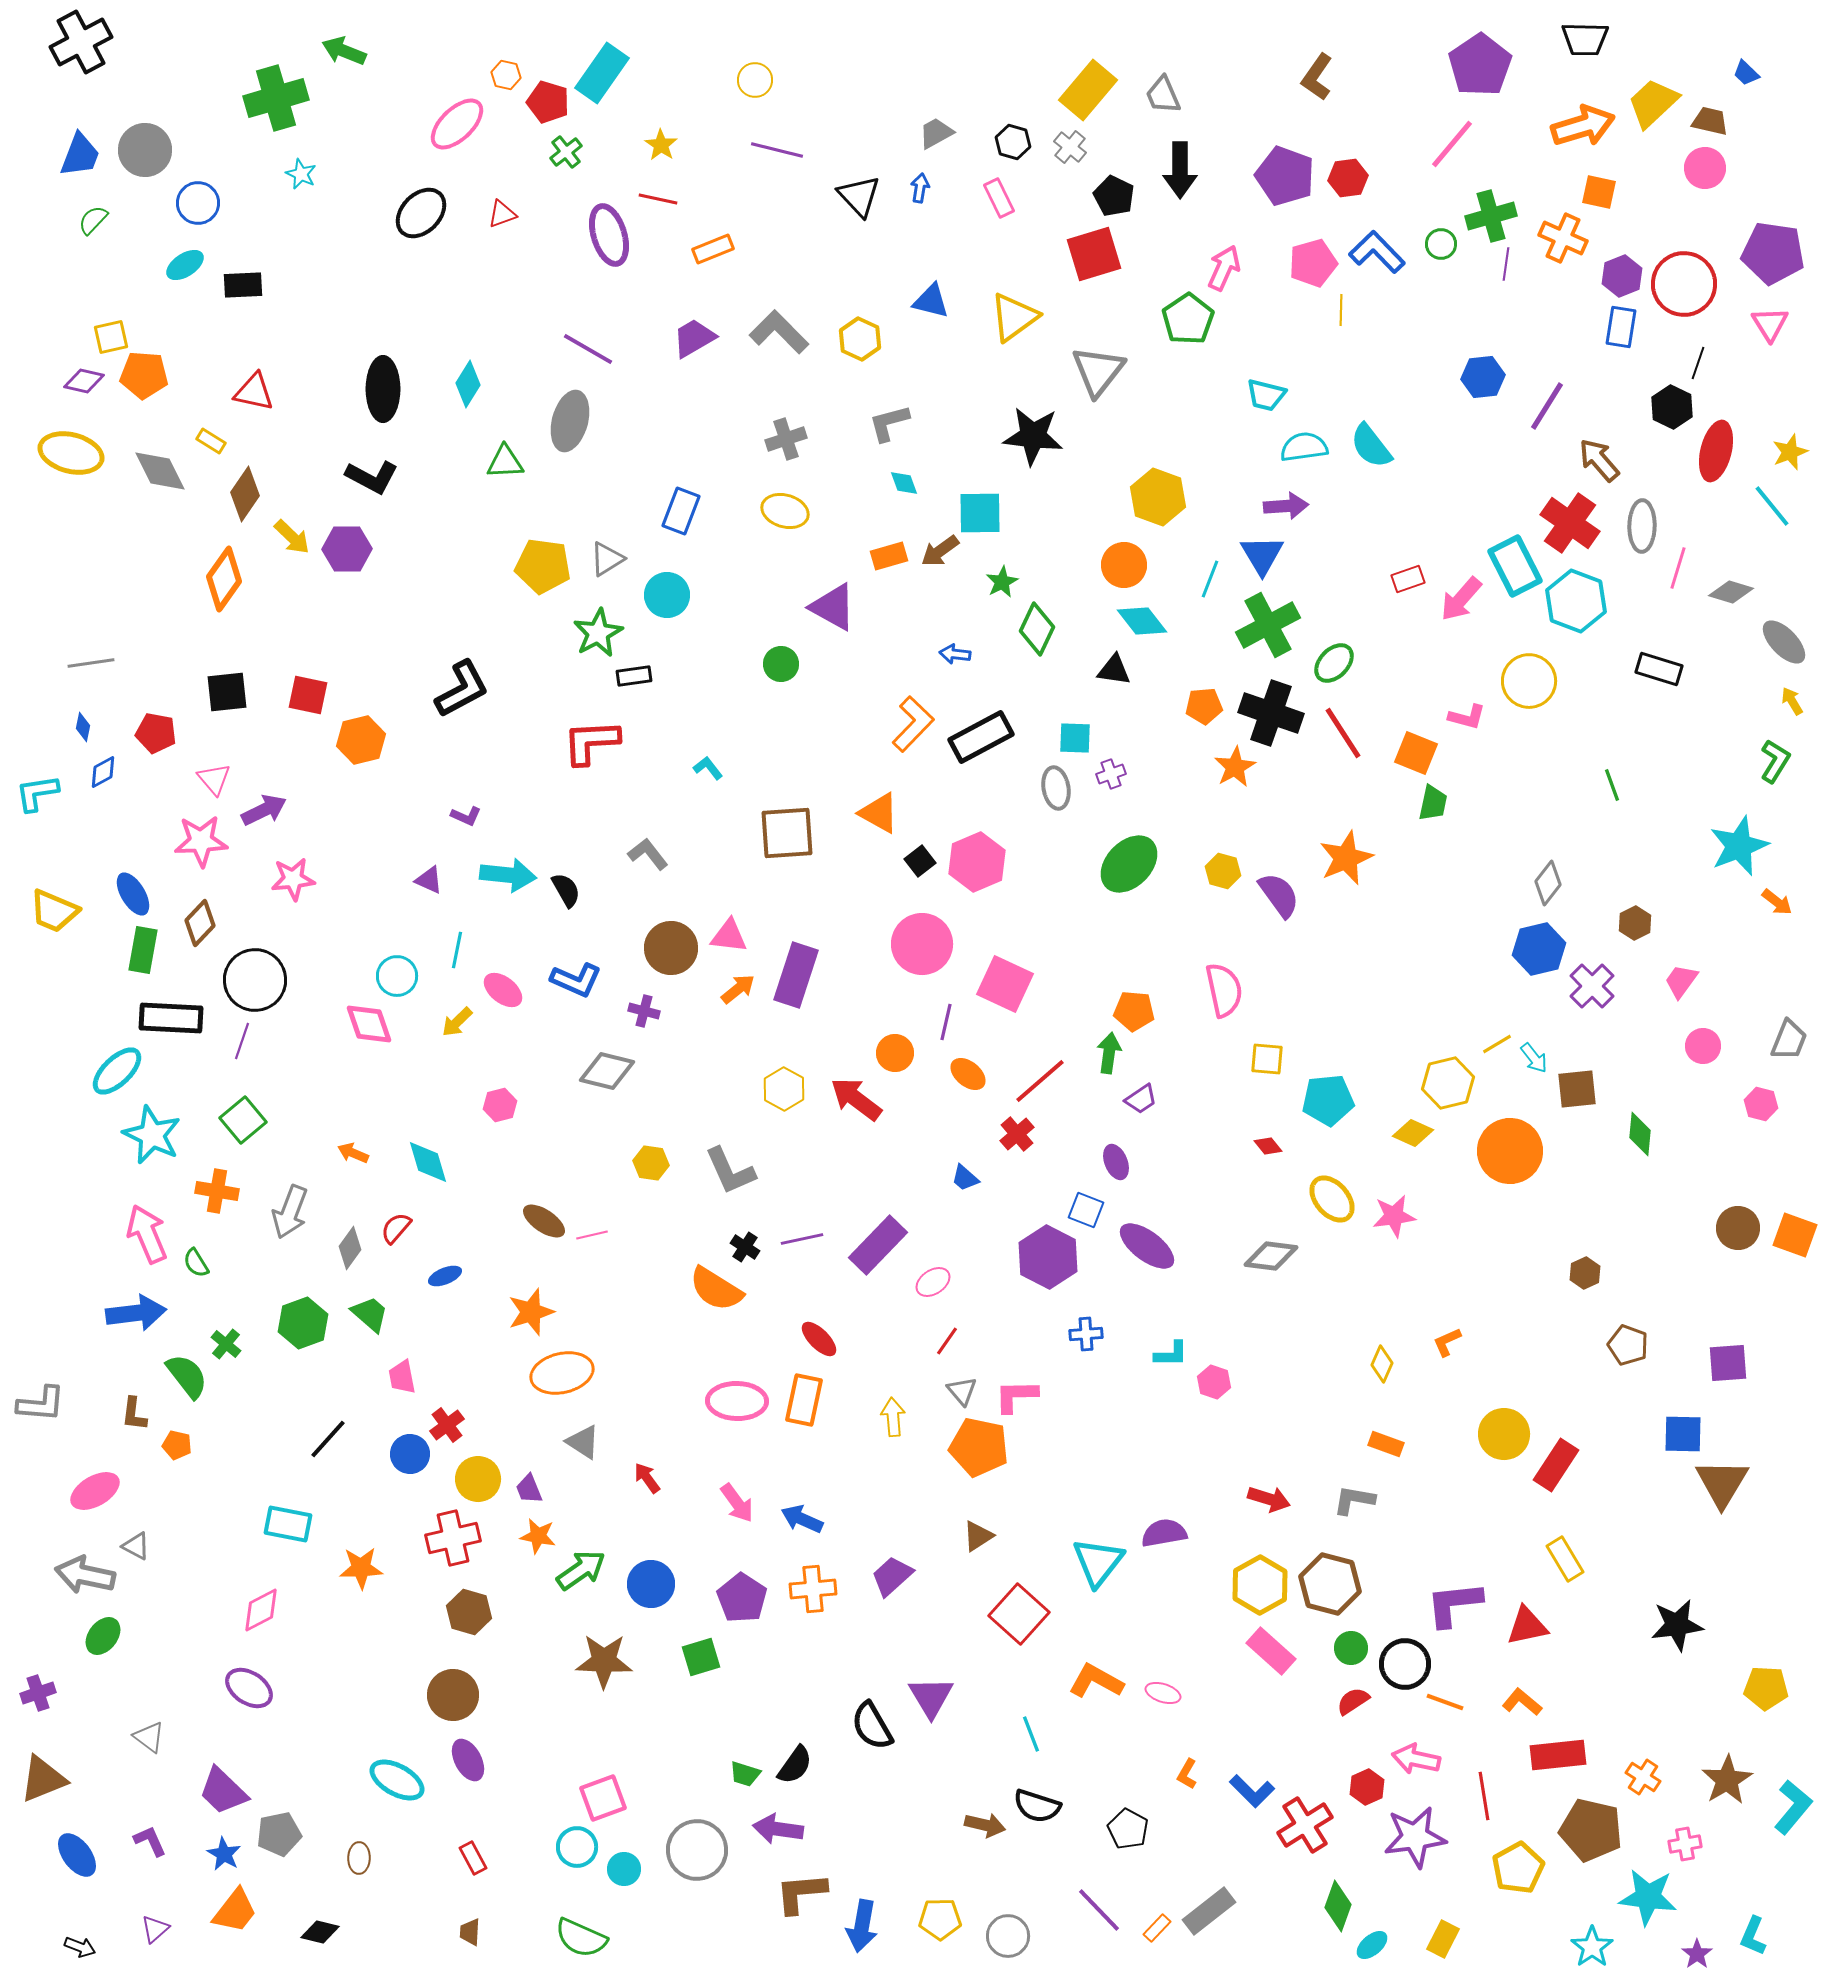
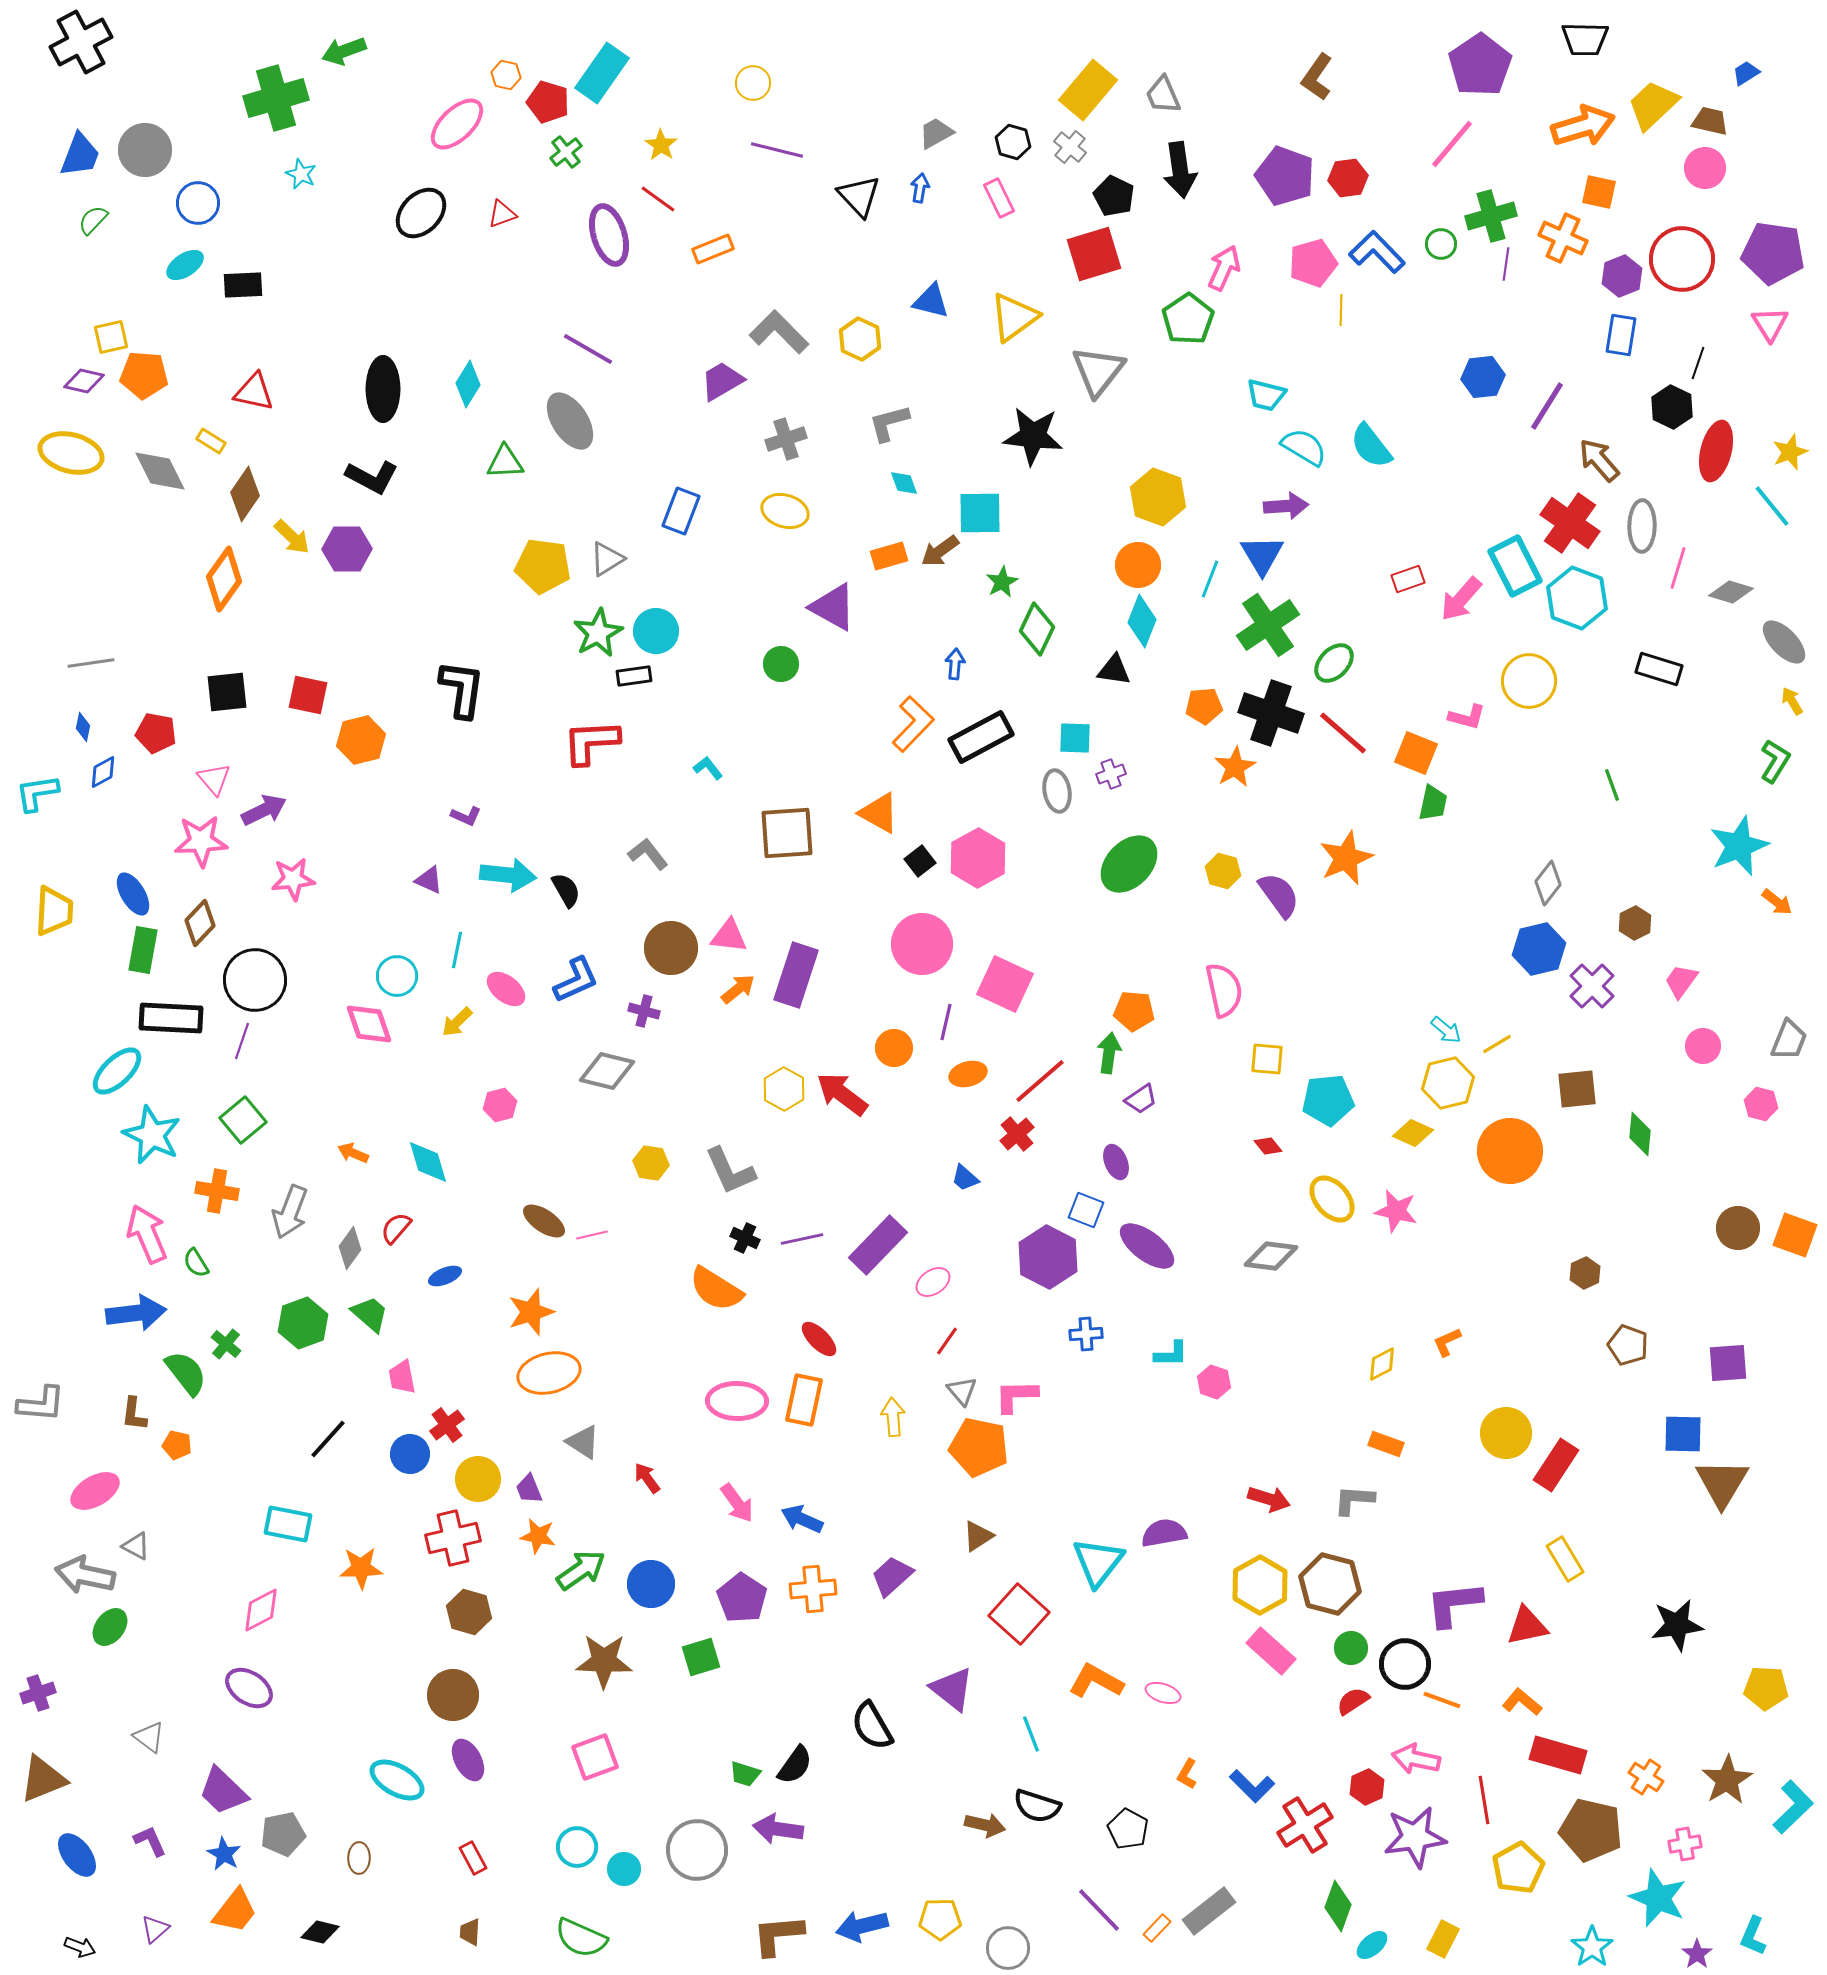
green arrow at (344, 51): rotated 42 degrees counterclockwise
blue trapezoid at (1746, 73): rotated 104 degrees clockwise
yellow circle at (755, 80): moved 2 px left, 3 px down
yellow trapezoid at (1653, 103): moved 2 px down
black arrow at (1180, 170): rotated 8 degrees counterclockwise
red line at (658, 199): rotated 24 degrees clockwise
red circle at (1684, 284): moved 2 px left, 25 px up
blue rectangle at (1621, 327): moved 8 px down
purple trapezoid at (694, 338): moved 28 px right, 43 px down
gray ellipse at (570, 421): rotated 48 degrees counterclockwise
cyan semicircle at (1304, 447): rotated 39 degrees clockwise
orange circle at (1124, 565): moved 14 px right
cyan circle at (667, 595): moved 11 px left, 36 px down
cyan hexagon at (1576, 601): moved 1 px right, 3 px up
cyan diamond at (1142, 621): rotated 60 degrees clockwise
green cross at (1268, 625): rotated 6 degrees counterclockwise
blue arrow at (955, 654): moved 10 px down; rotated 88 degrees clockwise
black L-shape at (462, 689): rotated 54 degrees counterclockwise
red line at (1343, 733): rotated 16 degrees counterclockwise
gray ellipse at (1056, 788): moved 1 px right, 3 px down
pink hexagon at (977, 862): moved 1 px right, 4 px up; rotated 6 degrees counterclockwise
yellow trapezoid at (54, 911): rotated 110 degrees counterclockwise
blue L-shape at (576, 980): rotated 48 degrees counterclockwise
pink ellipse at (503, 990): moved 3 px right, 1 px up
orange circle at (895, 1053): moved 1 px left, 5 px up
cyan arrow at (1534, 1058): moved 88 px left, 28 px up; rotated 12 degrees counterclockwise
orange ellipse at (968, 1074): rotated 54 degrees counterclockwise
red arrow at (856, 1099): moved 14 px left, 5 px up
pink star at (1394, 1216): moved 2 px right, 5 px up; rotated 21 degrees clockwise
black cross at (745, 1247): moved 9 px up; rotated 8 degrees counterclockwise
yellow diamond at (1382, 1364): rotated 39 degrees clockwise
orange ellipse at (562, 1373): moved 13 px left
green semicircle at (187, 1376): moved 1 px left, 3 px up
yellow circle at (1504, 1434): moved 2 px right, 1 px up
gray L-shape at (1354, 1500): rotated 6 degrees counterclockwise
green ellipse at (103, 1636): moved 7 px right, 9 px up
purple triangle at (931, 1697): moved 21 px right, 8 px up; rotated 21 degrees counterclockwise
orange line at (1445, 1702): moved 3 px left, 2 px up
red rectangle at (1558, 1755): rotated 22 degrees clockwise
orange cross at (1643, 1777): moved 3 px right
blue L-shape at (1252, 1791): moved 5 px up
red line at (1484, 1796): moved 4 px down
pink square at (603, 1798): moved 8 px left, 41 px up
cyan L-shape at (1793, 1807): rotated 6 degrees clockwise
gray pentagon at (279, 1834): moved 4 px right
brown L-shape at (801, 1893): moved 23 px left, 42 px down
cyan star at (1648, 1897): moved 10 px right, 1 px down; rotated 16 degrees clockwise
blue arrow at (862, 1926): rotated 66 degrees clockwise
gray circle at (1008, 1936): moved 12 px down
